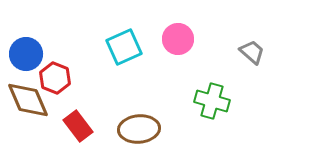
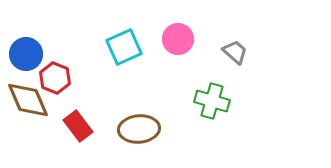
gray trapezoid: moved 17 px left
